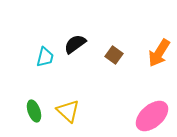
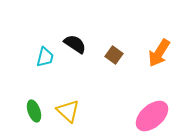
black semicircle: rotated 70 degrees clockwise
